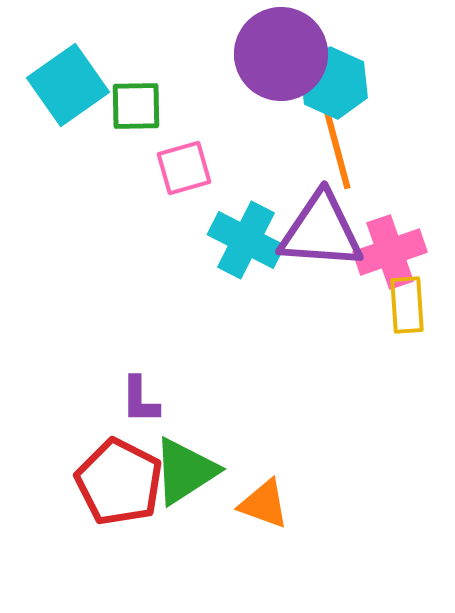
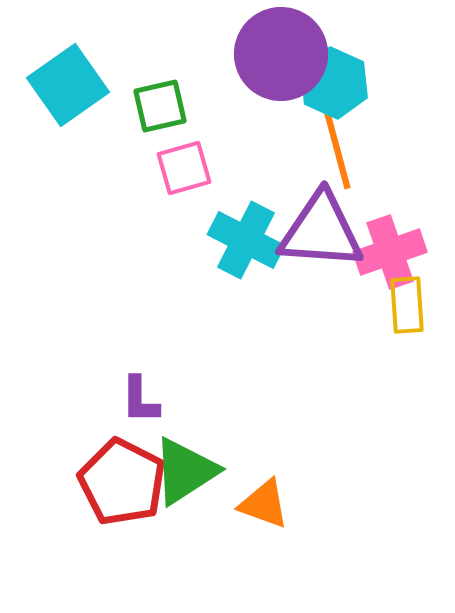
green square: moved 24 px right; rotated 12 degrees counterclockwise
red pentagon: moved 3 px right
